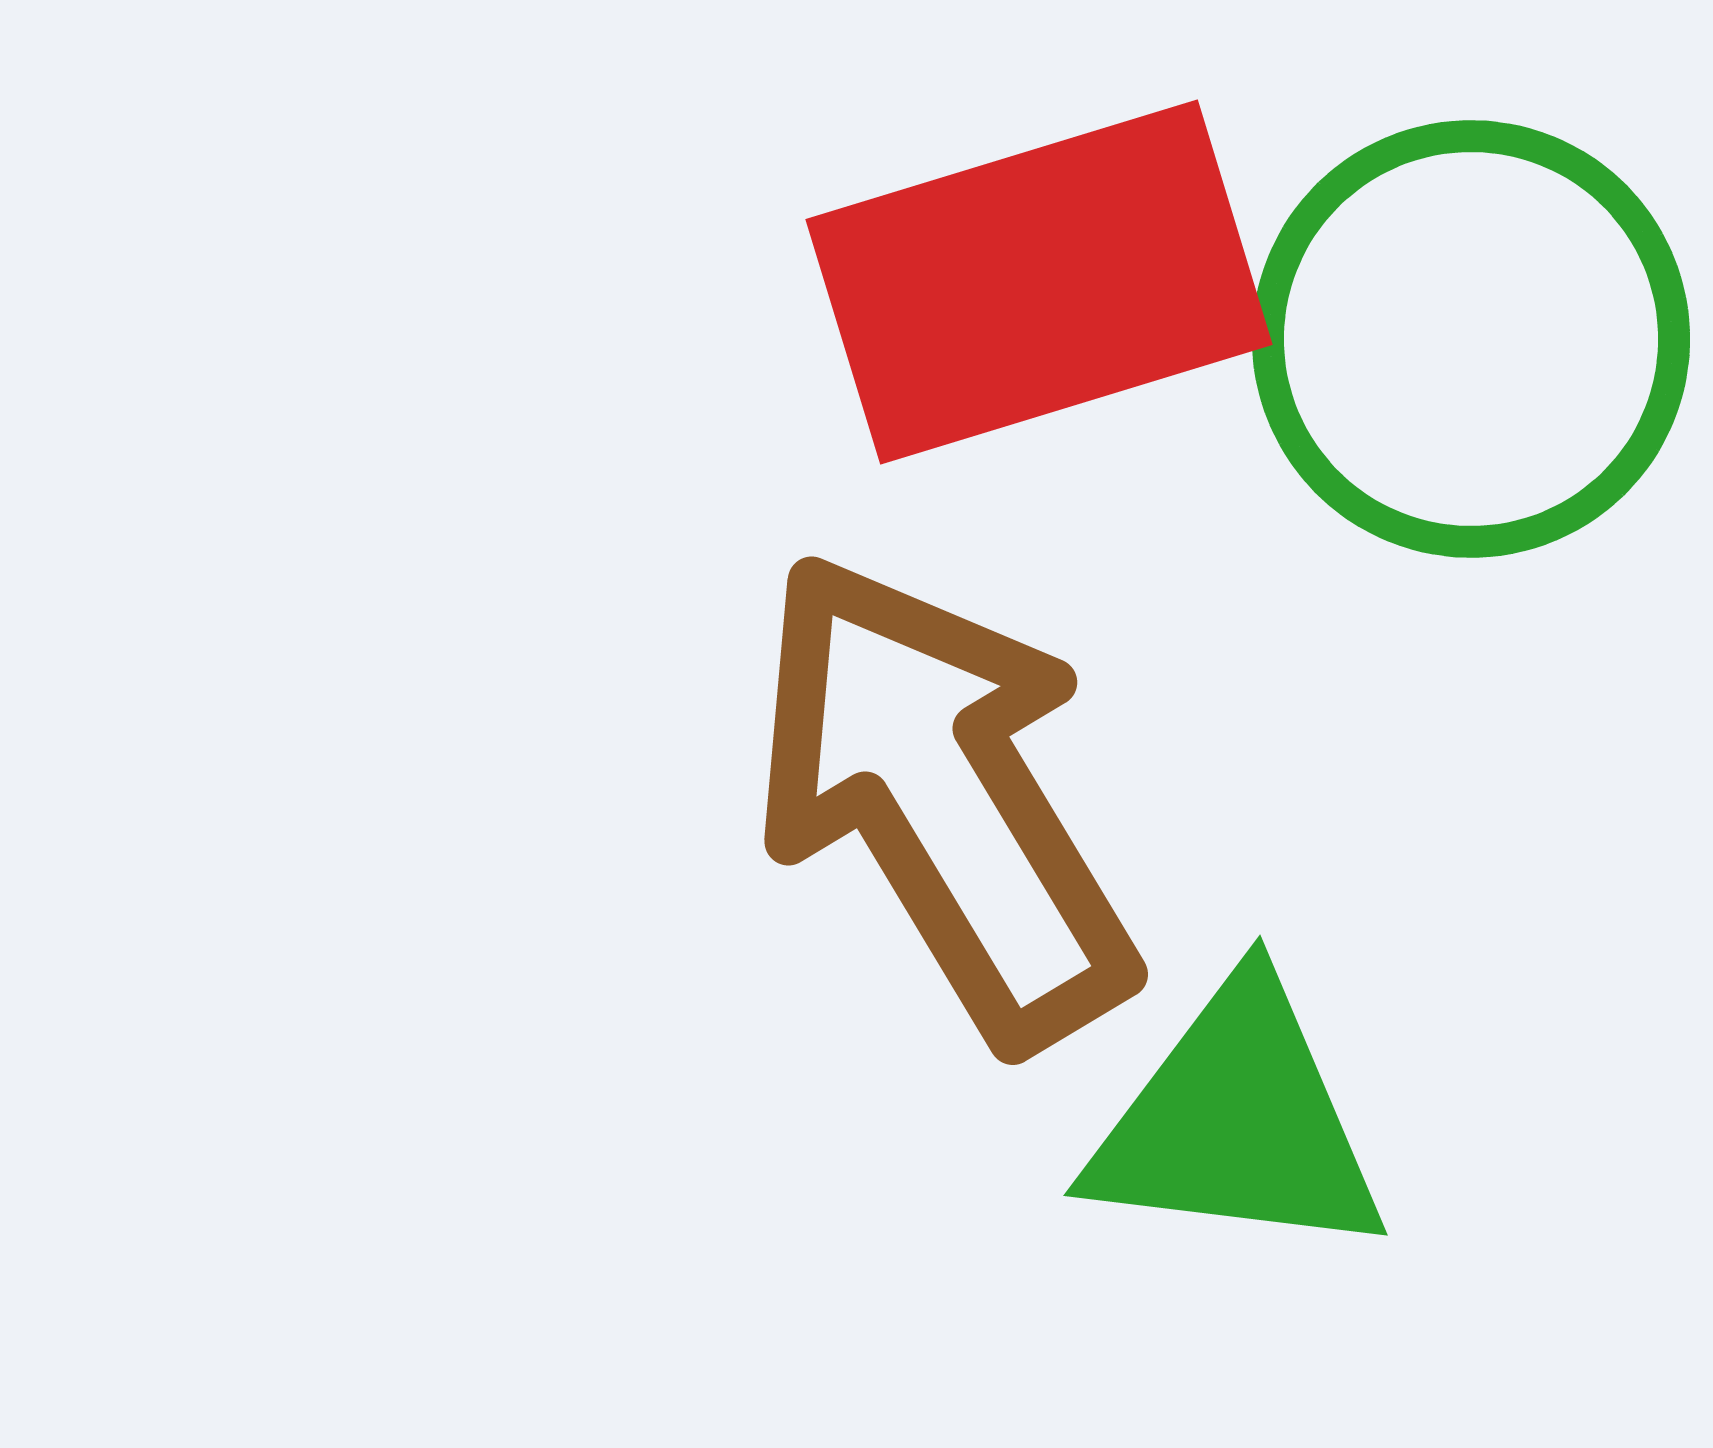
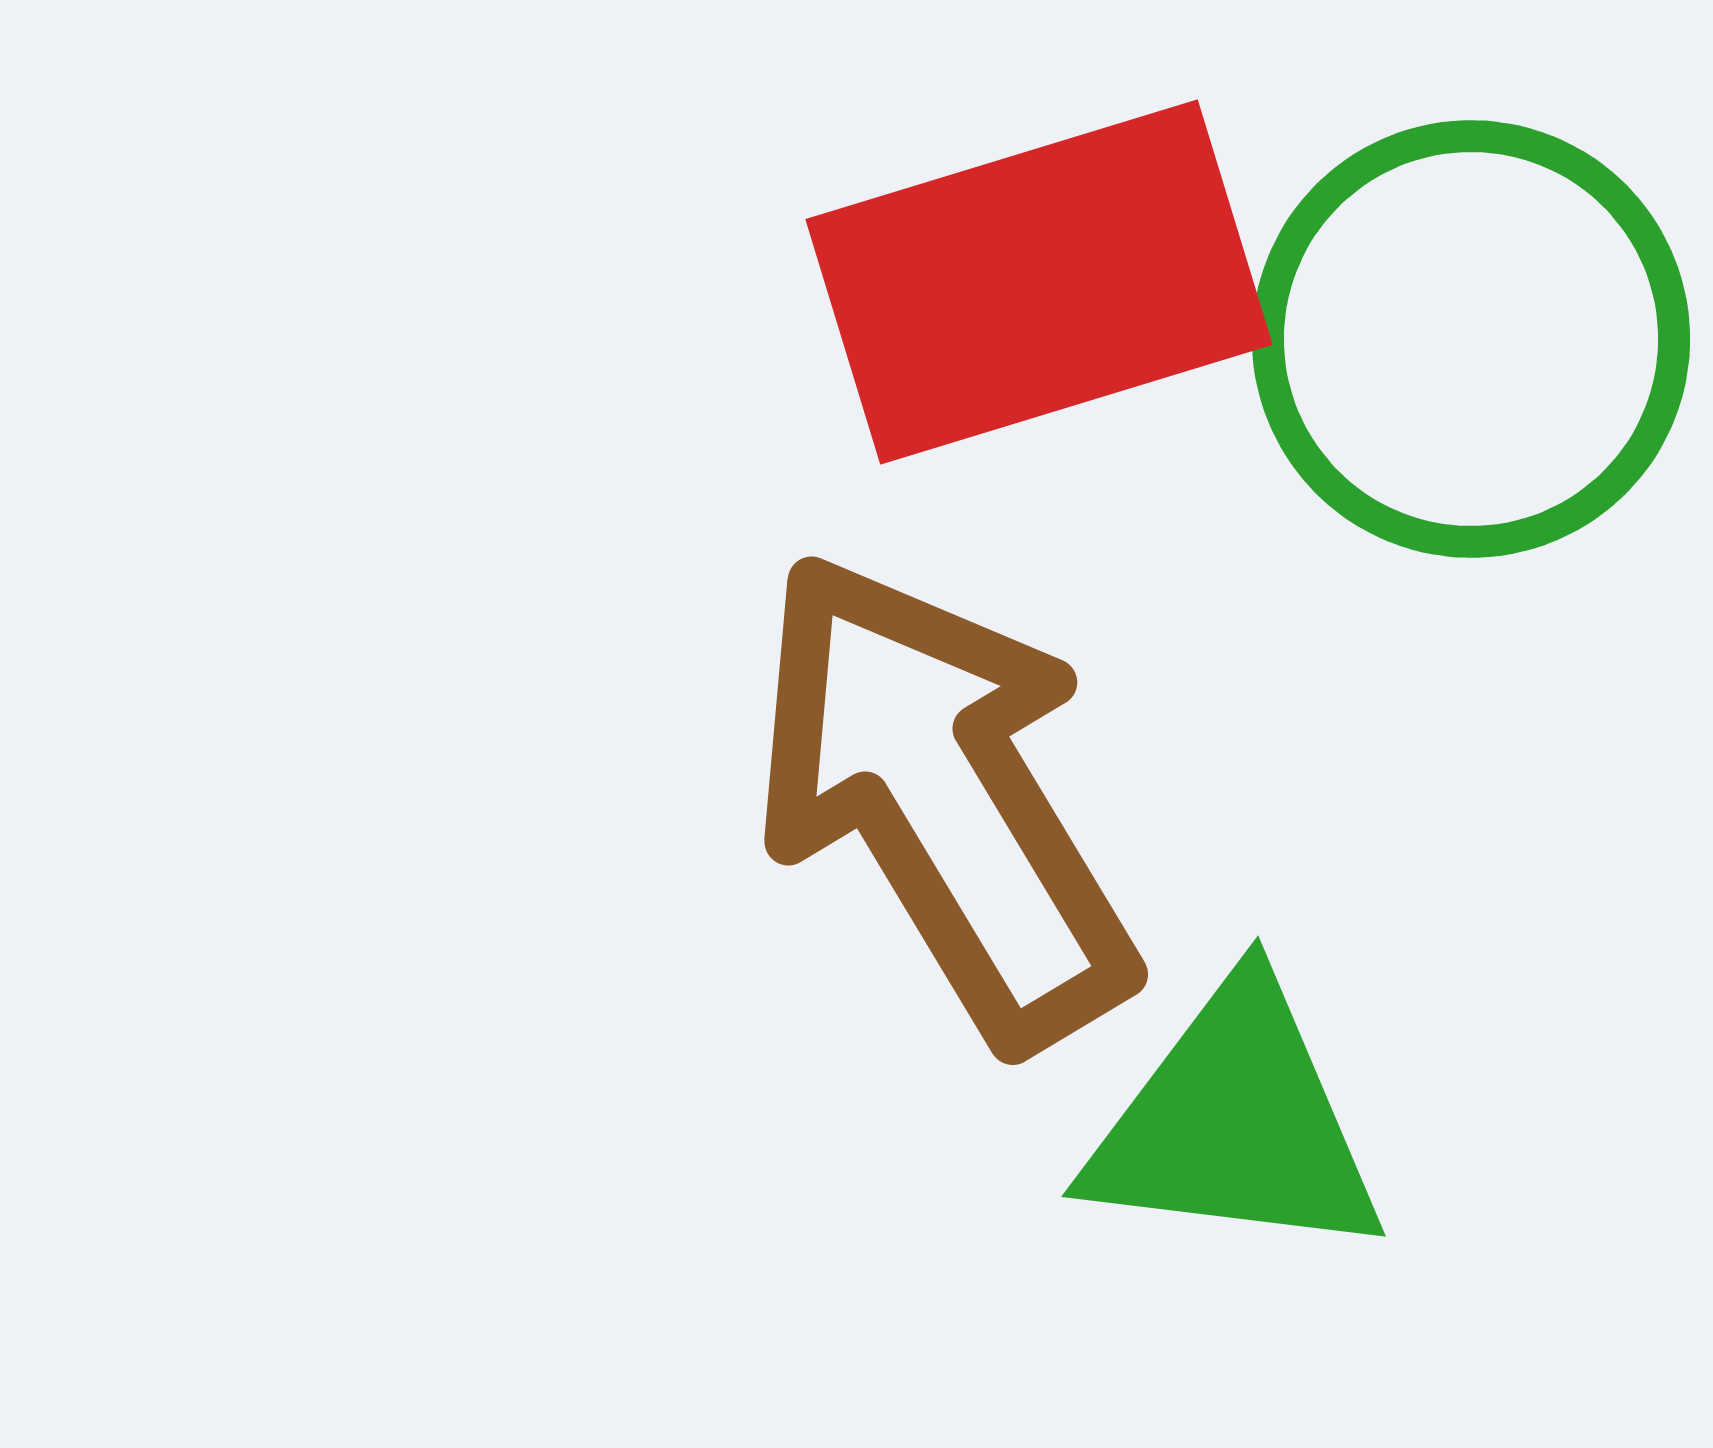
green triangle: moved 2 px left, 1 px down
